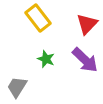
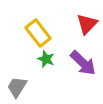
yellow rectangle: moved 15 px down
purple arrow: moved 2 px left, 3 px down
